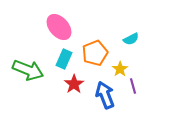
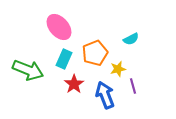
yellow star: moved 2 px left; rotated 21 degrees clockwise
